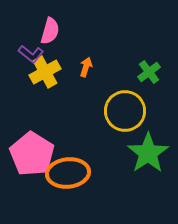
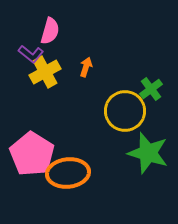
green cross: moved 2 px right, 17 px down
green star: rotated 21 degrees counterclockwise
